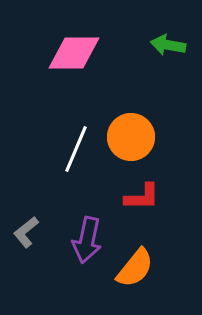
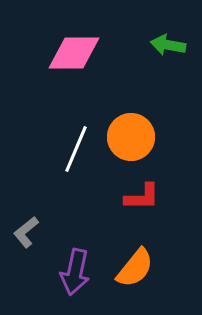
purple arrow: moved 12 px left, 32 px down
